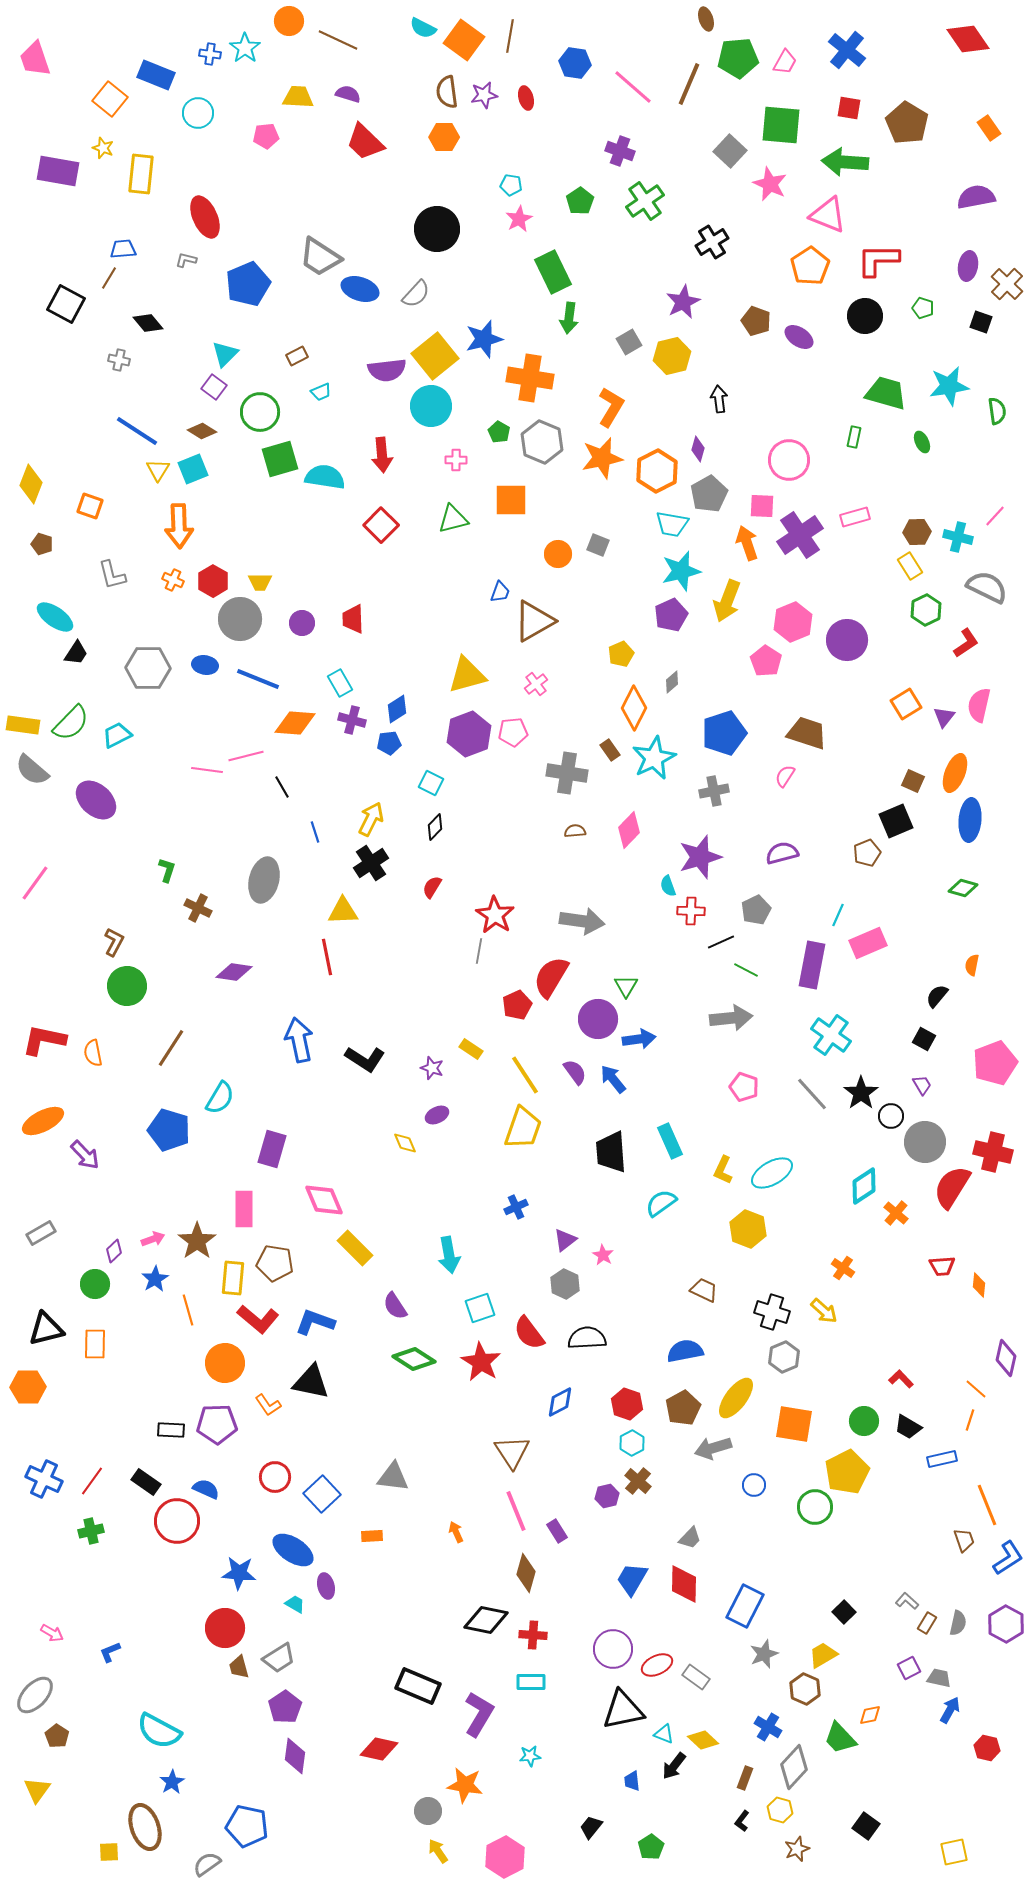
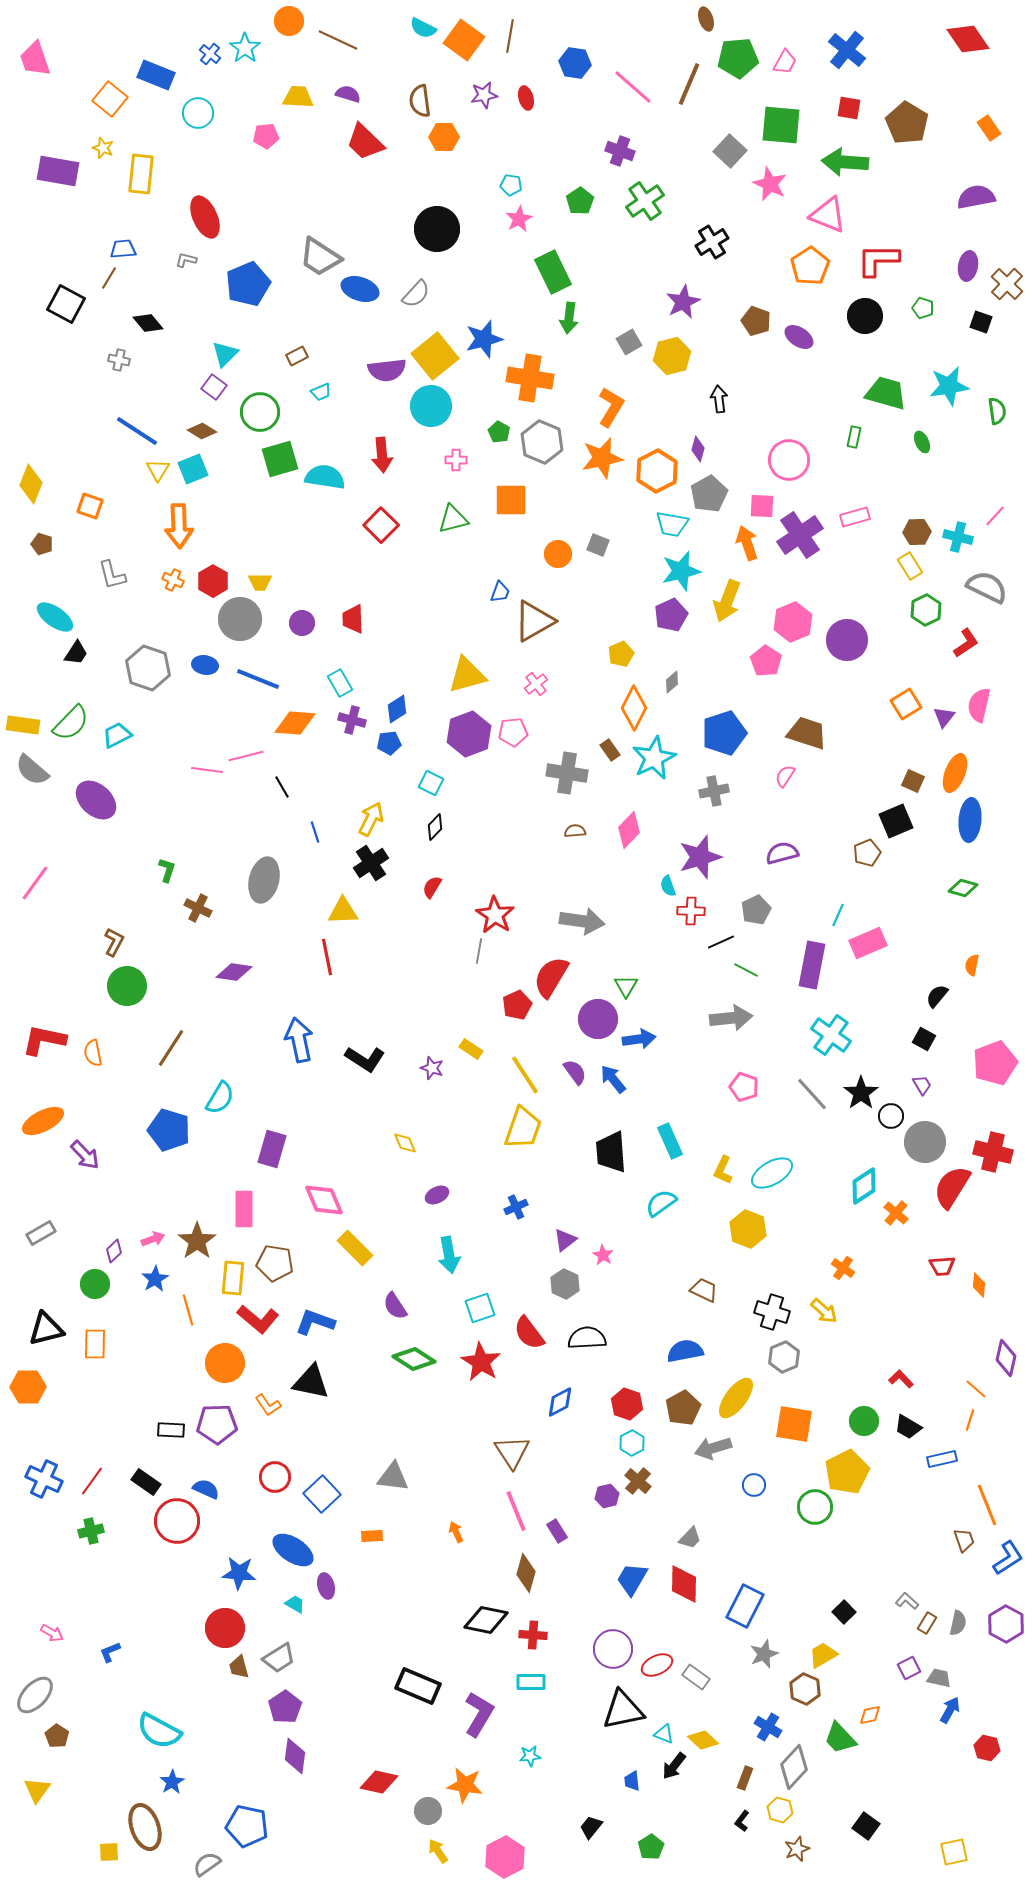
blue cross at (210, 54): rotated 30 degrees clockwise
brown semicircle at (447, 92): moved 27 px left, 9 px down
gray hexagon at (148, 668): rotated 18 degrees clockwise
purple ellipse at (437, 1115): moved 80 px down
red diamond at (379, 1749): moved 33 px down
